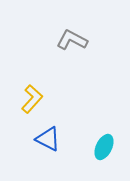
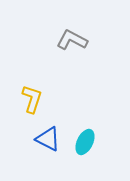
yellow L-shape: rotated 24 degrees counterclockwise
cyan ellipse: moved 19 px left, 5 px up
